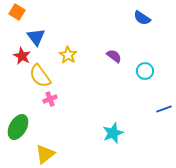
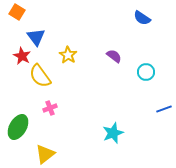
cyan circle: moved 1 px right, 1 px down
pink cross: moved 9 px down
